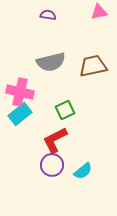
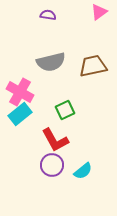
pink triangle: rotated 24 degrees counterclockwise
pink cross: rotated 16 degrees clockwise
red L-shape: rotated 92 degrees counterclockwise
